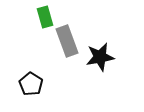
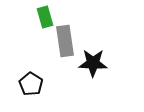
gray rectangle: moved 2 px left; rotated 12 degrees clockwise
black star: moved 7 px left, 6 px down; rotated 12 degrees clockwise
